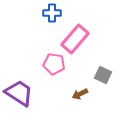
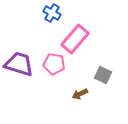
blue cross: rotated 30 degrees clockwise
purple trapezoid: moved 29 px up; rotated 16 degrees counterclockwise
